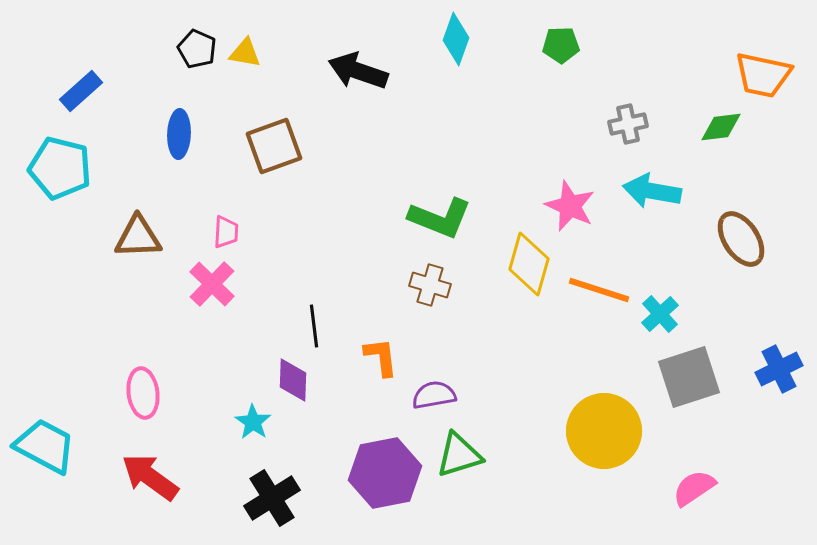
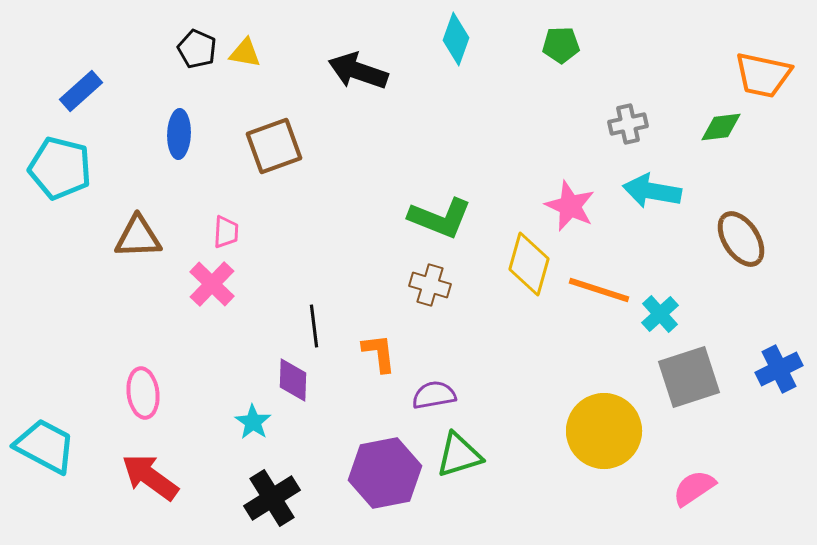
orange L-shape: moved 2 px left, 4 px up
